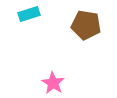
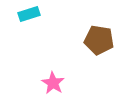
brown pentagon: moved 13 px right, 15 px down
